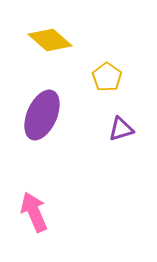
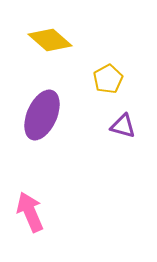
yellow pentagon: moved 1 px right, 2 px down; rotated 8 degrees clockwise
purple triangle: moved 2 px right, 3 px up; rotated 32 degrees clockwise
pink arrow: moved 4 px left
